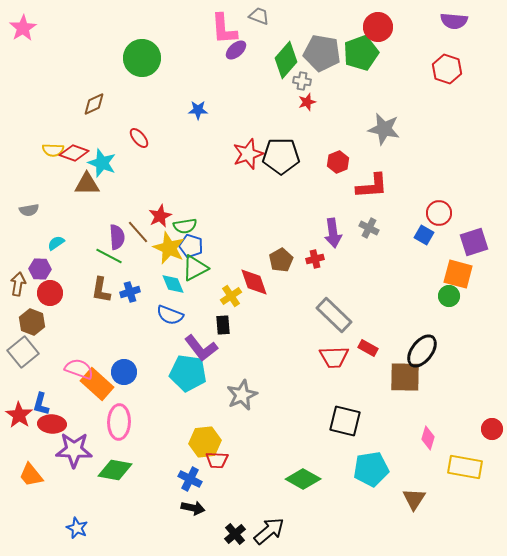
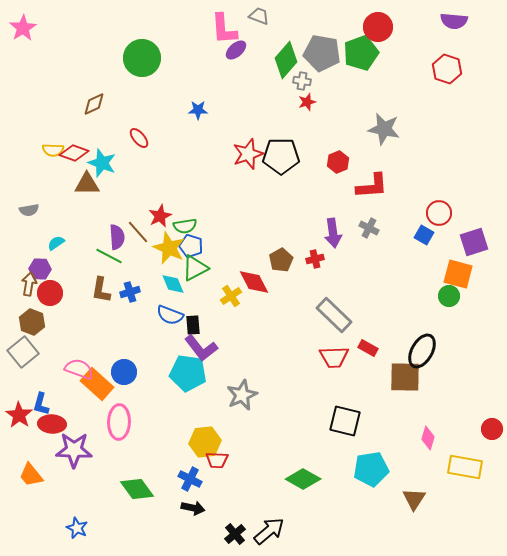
red diamond at (254, 282): rotated 8 degrees counterclockwise
brown arrow at (18, 284): moved 11 px right
black rectangle at (223, 325): moved 30 px left
black ellipse at (422, 351): rotated 8 degrees counterclockwise
green diamond at (115, 470): moved 22 px right, 19 px down; rotated 44 degrees clockwise
